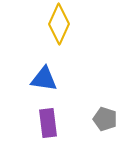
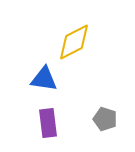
yellow diamond: moved 15 px right, 18 px down; rotated 39 degrees clockwise
